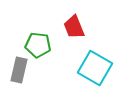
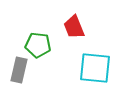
cyan square: rotated 24 degrees counterclockwise
